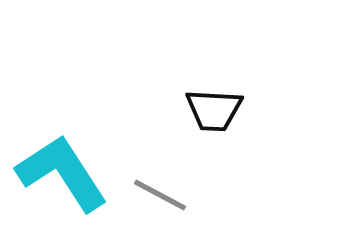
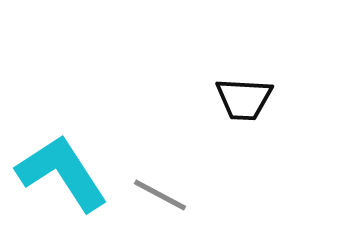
black trapezoid: moved 30 px right, 11 px up
